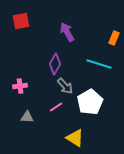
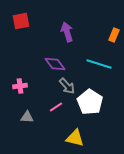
purple arrow: rotated 12 degrees clockwise
orange rectangle: moved 3 px up
purple diamond: rotated 65 degrees counterclockwise
gray arrow: moved 2 px right
white pentagon: rotated 10 degrees counterclockwise
yellow triangle: rotated 18 degrees counterclockwise
